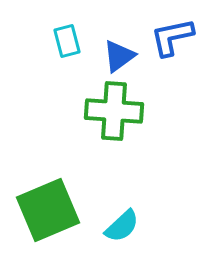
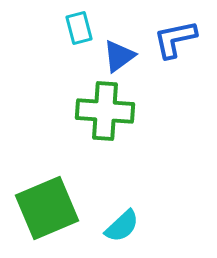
blue L-shape: moved 3 px right, 2 px down
cyan rectangle: moved 12 px right, 13 px up
green cross: moved 9 px left
green square: moved 1 px left, 2 px up
